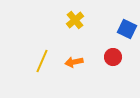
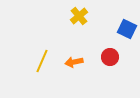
yellow cross: moved 4 px right, 4 px up
red circle: moved 3 px left
